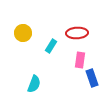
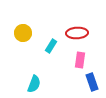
blue rectangle: moved 4 px down
